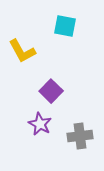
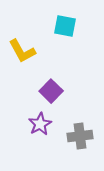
purple star: rotated 15 degrees clockwise
